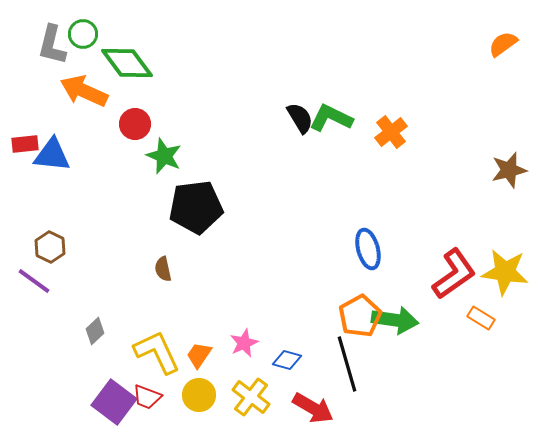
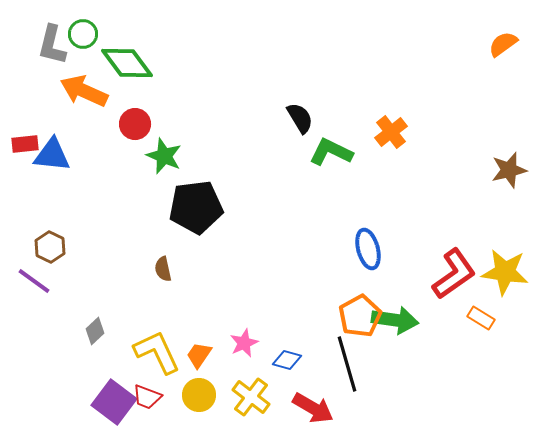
green L-shape: moved 34 px down
